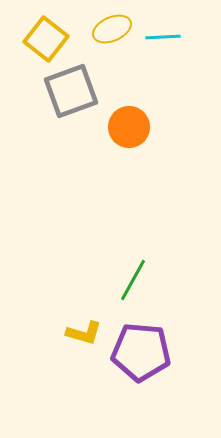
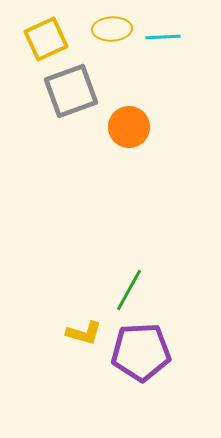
yellow ellipse: rotated 21 degrees clockwise
yellow square: rotated 27 degrees clockwise
green line: moved 4 px left, 10 px down
purple pentagon: rotated 8 degrees counterclockwise
